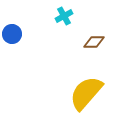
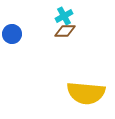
brown diamond: moved 29 px left, 11 px up
yellow semicircle: rotated 126 degrees counterclockwise
